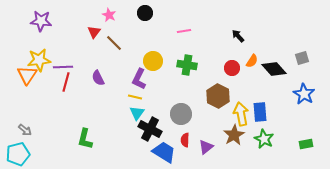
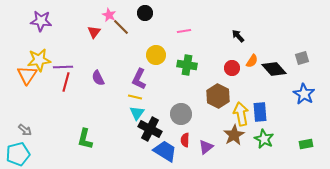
brown line: moved 7 px right, 16 px up
yellow circle: moved 3 px right, 6 px up
blue trapezoid: moved 1 px right, 1 px up
